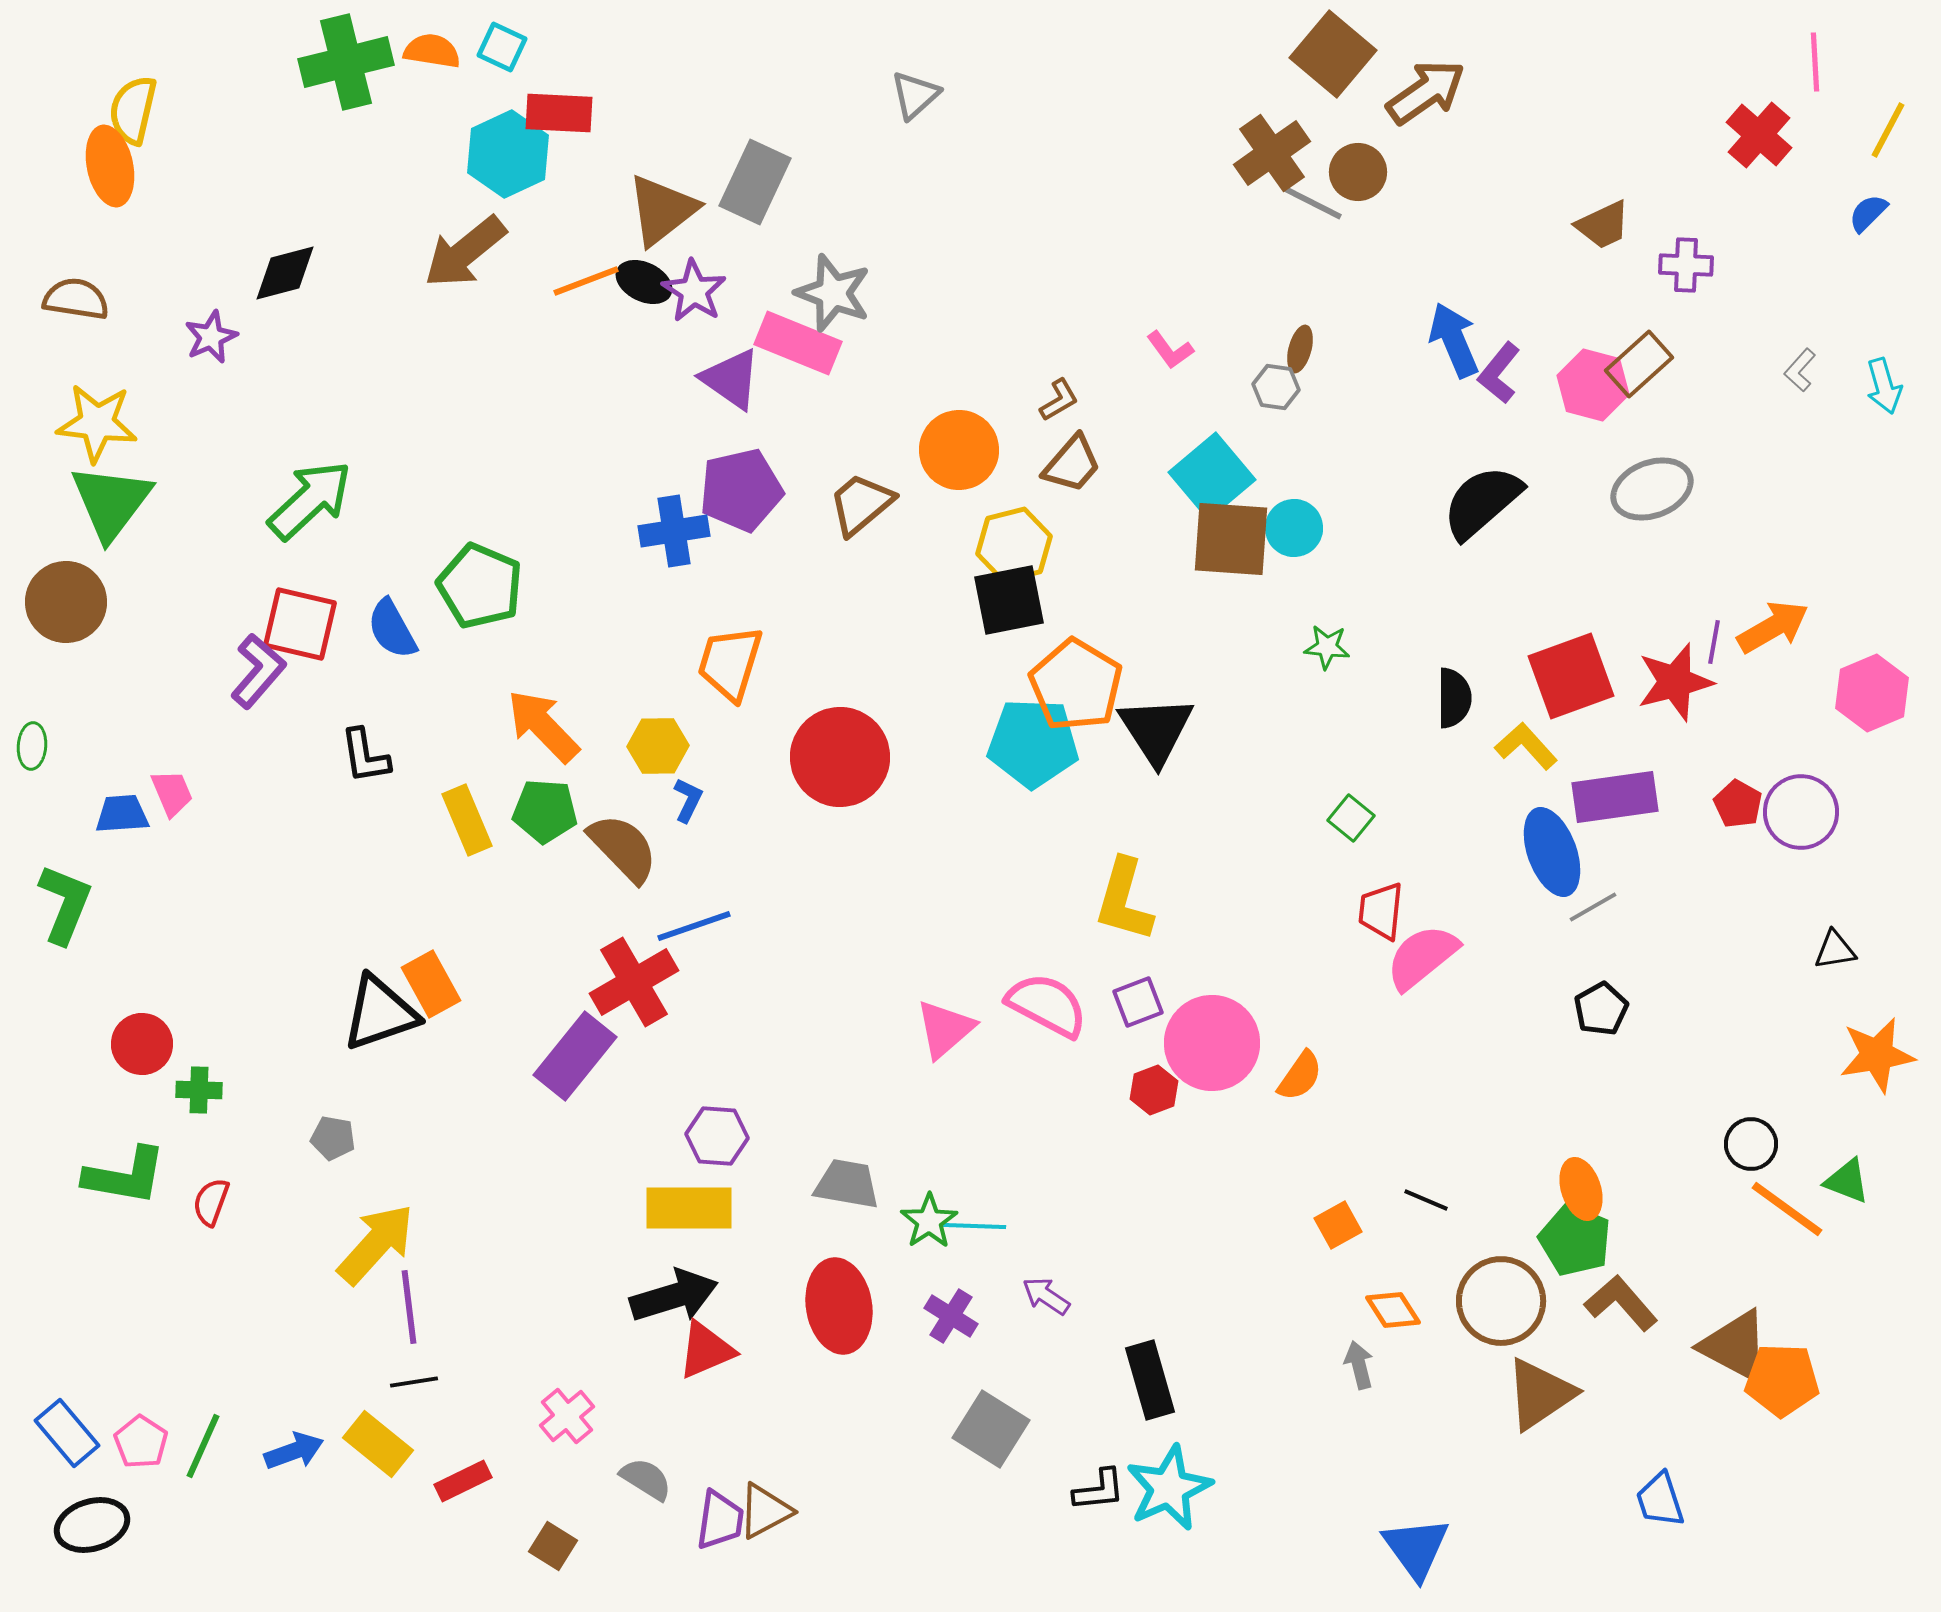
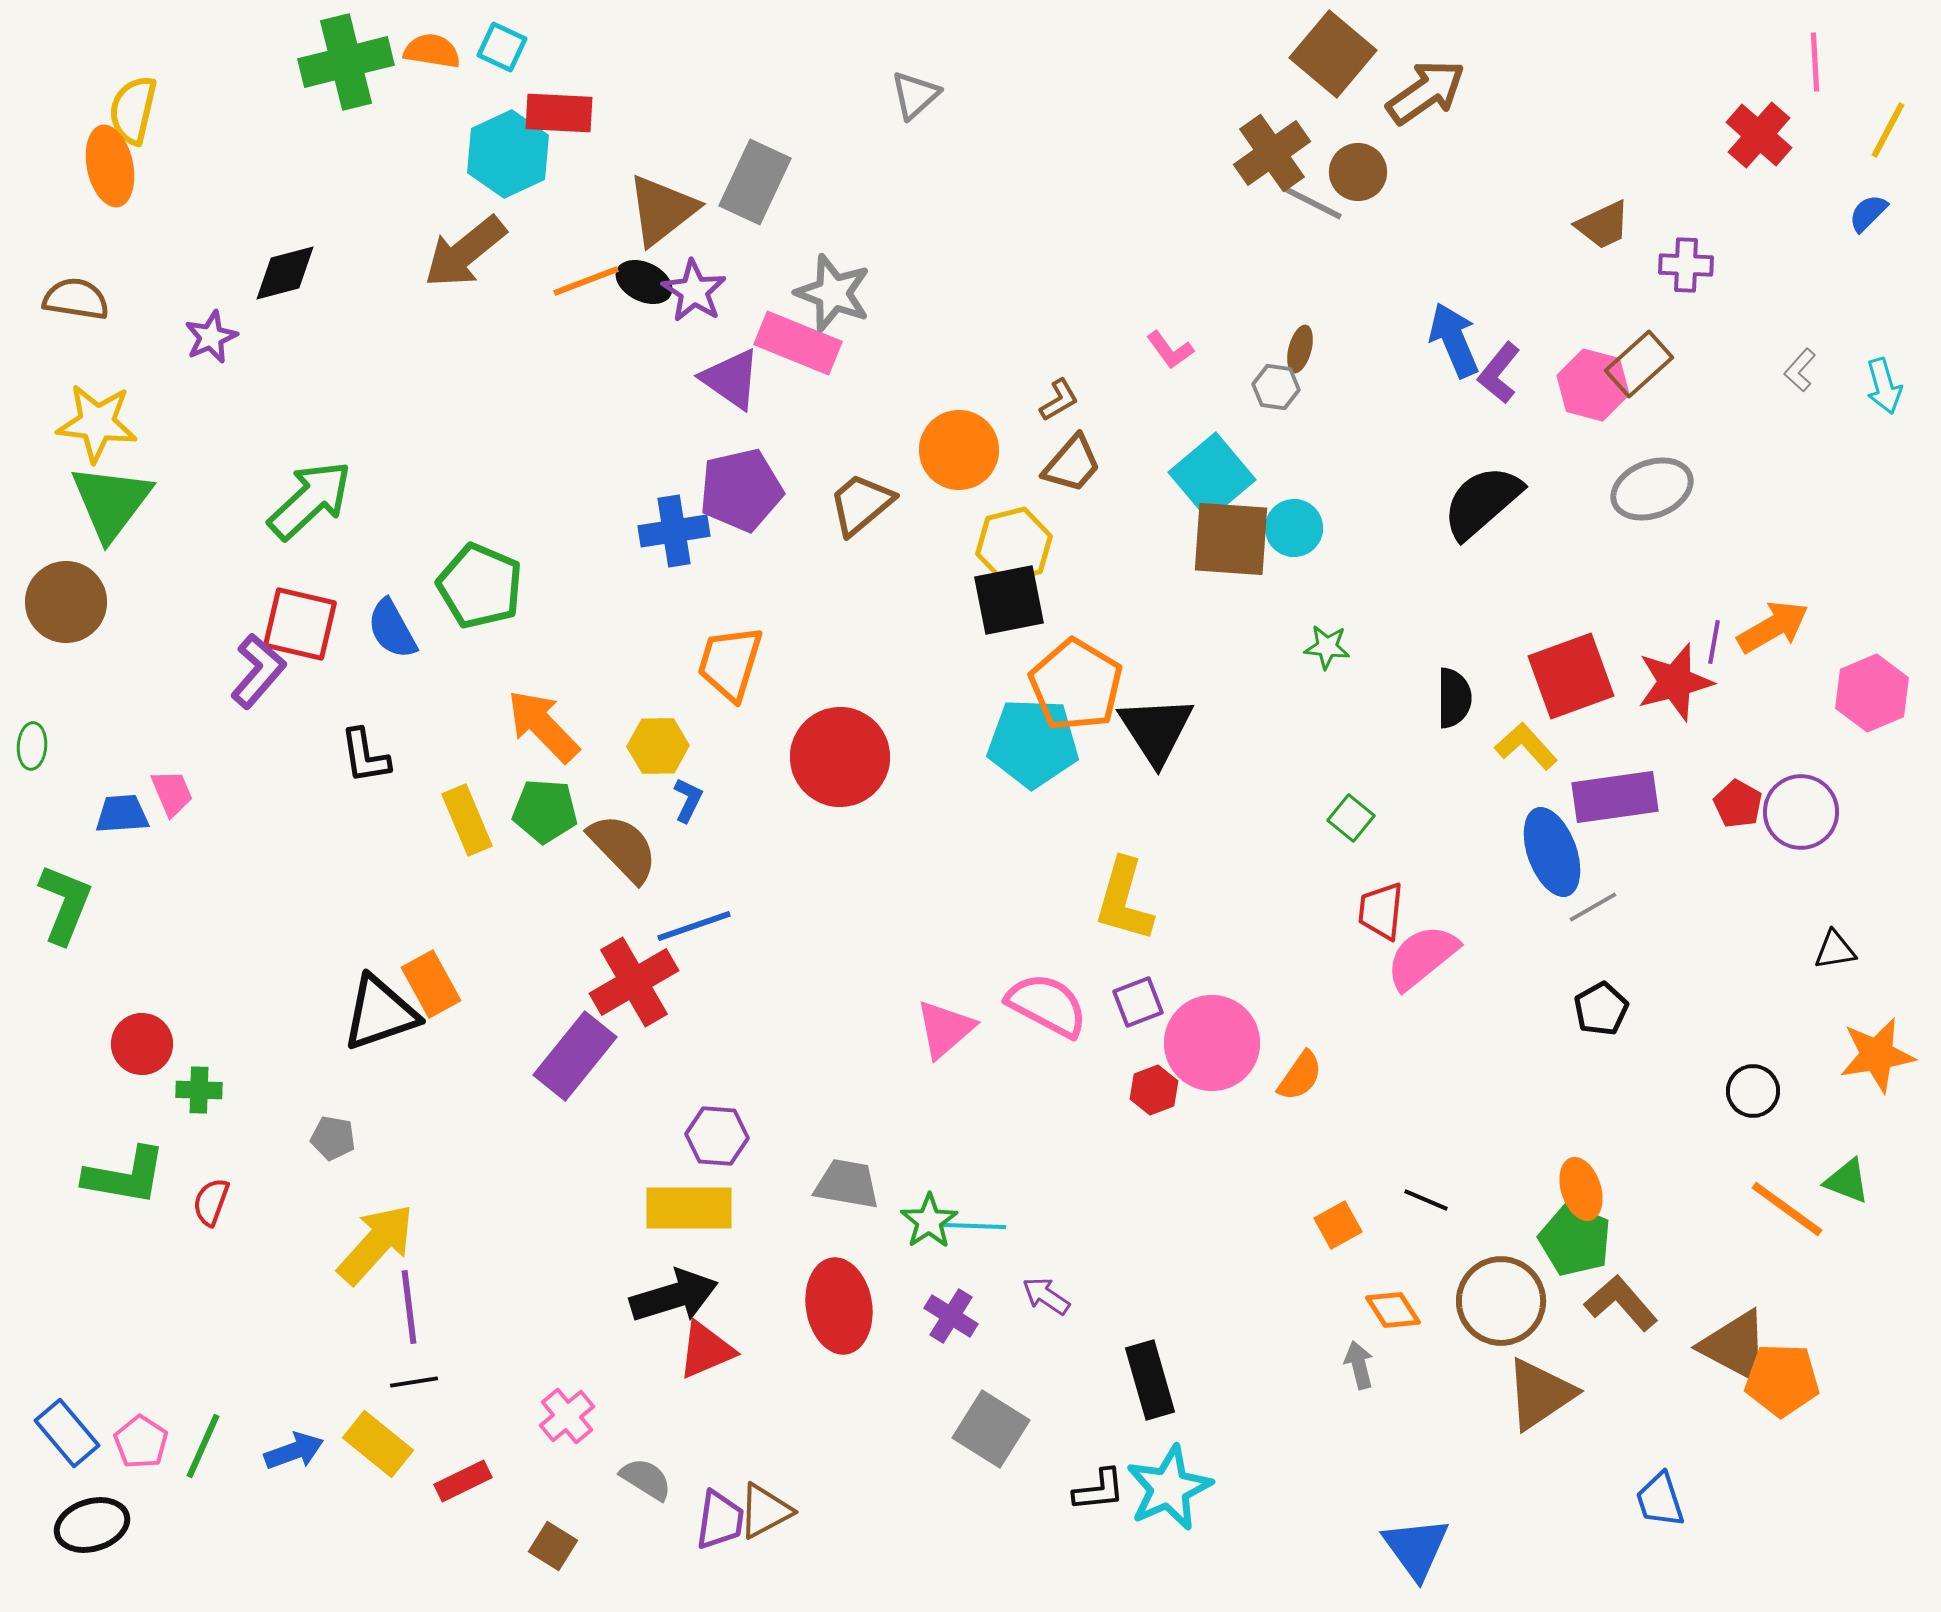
black circle at (1751, 1144): moved 2 px right, 53 px up
